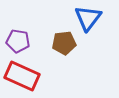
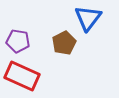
brown pentagon: rotated 20 degrees counterclockwise
